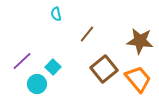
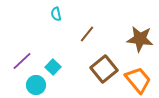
brown star: moved 2 px up
orange trapezoid: moved 1 px down
cyan circle: moved 1 px left, 1 px down
